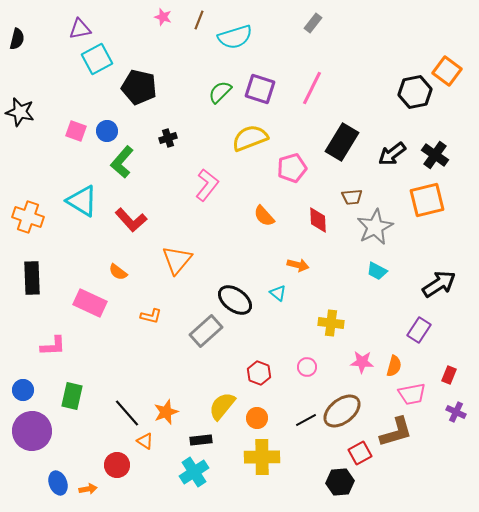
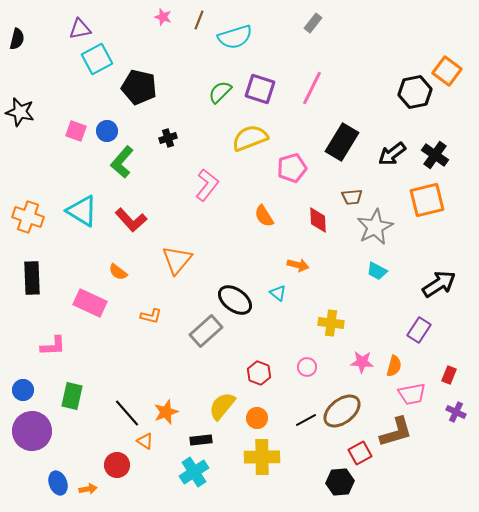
cyan triangle at (82, 201): moved 10 px down
orange semicircle at (264, 216): rotated 10 degrees clockwise
